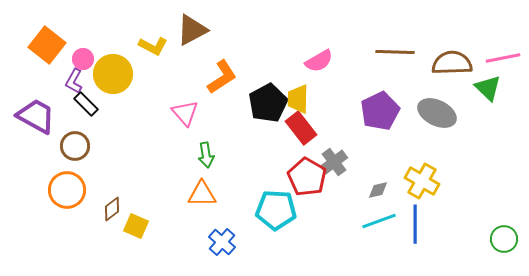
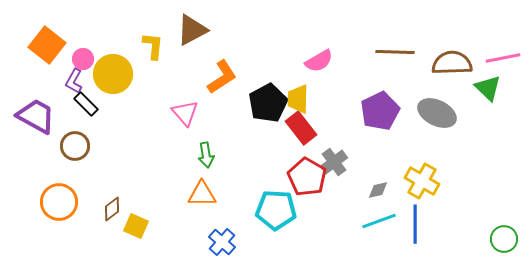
yellow L-shape: rotated 112 degrees counterclockwise
orange circle: moved 8 px left, 12 px down
